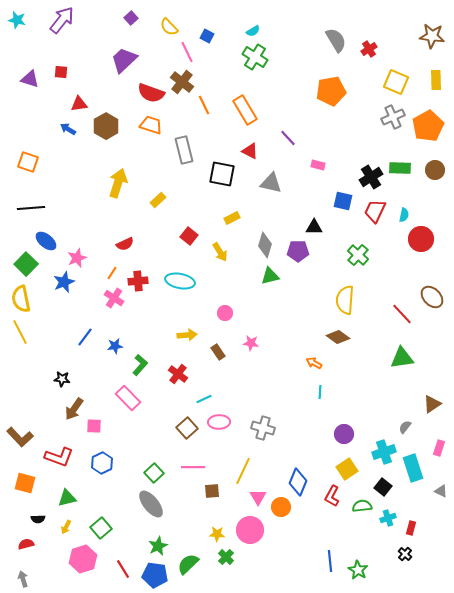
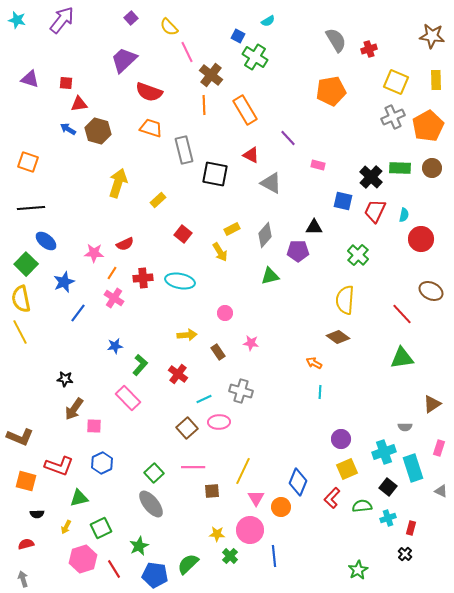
cyan semicircle at (253, 31): moved 15 px right, 10 px up
blue square at (207, 36): moved 31 px right
red cross at (369, 49): rotated 14 degrees clockwise
red square at (61, 72): moved 5 px right, 11 px down
brown cross at (182, 82): moved 29 px right, 7 px up
red semicircle at (151, 93): moved 2 px left, 1 px up
orange line at (204, 105): rotated 24 degrees clockwise
orange trapezoid at (151, 125): moved 3 px down
brown hexagon at (106, 126): moved 8 px left, 5 px down; rotated 15 degrees counterclockwise
red triangle at (250, 151): moved 1 px right, 4 px down
brown circle at (435, 170): moved 3 px left, 2 px up
black square at (222, 174): moved 7 px left
black cross at (371, 177): rotated 15 degrees counterclockwise
gray triangle at (271, 183): rotated 15 degrees clockwise
yellow rectangle at (232, 218): moved 11 px down
red square at (189, 236): moved 6 px left, 2 px up
gray diamond at (265, 245): moved 10 px up; rotated 25 degrees clockwise
pink star at (77, 258): moved 17 px right, 5 px up; rotated 24 degrees clockwise
red cross at (138, 281): moved 5 px right, 3 px up
brown ellipse at (432, 297): moved 1 px left, 6 px up; rotated 20 degrees counterclockwise
blue line at (85, 337): moved 7 px left, 24 px up
black star at (62, 379): moved 3 px right
gray semicircle at (405, 427): rotated 128 degrees counterclockwise
gray cross at (263, 428): moved 22 px left, 37 px up
purple circle at (344, 434): moved 3 px left, 5 px down
brown L-shape at (20, 437): rotated 24 degrees counterclockwise
red L-shape at (59, 457): moved 9 px down
yellow square at (347, 469): rotated 10 degrees clockwise
orange square at (25, 483): moved 1 px right, 2 px up
black square at (383, 487): moved 5 px right
red L-shape at (332, 496): moved 2 px down; rotated 15 degrees clockwise
pink triangle at (258, 497): moved 2 px left, 1 px down
green triangle at (67, 498): moved 12 px right
black semicircle at (38, 519): moved 1 px left, 5 px up
green square at (101, 528): rotated 15 degrees clockwise
green star at (158, 546): moved 19 px left
green cross at (226, 557): moved 4 px right, 1 px up
blue line at (330, 561): moved 56 px left, 5 px up
red line at (123, 569): moved 9 px left
green star at (358, 570): rotated 12 degrees clockwise
